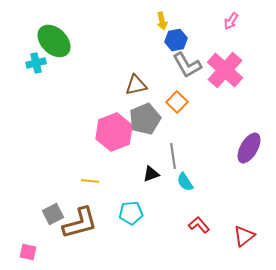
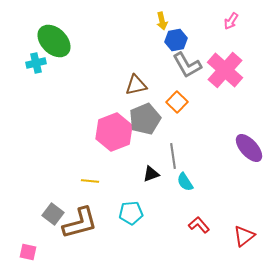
purple ellipse: rotated 72 degrees counterclockwise
gray square: rotated 25 degrees counterclockwise
